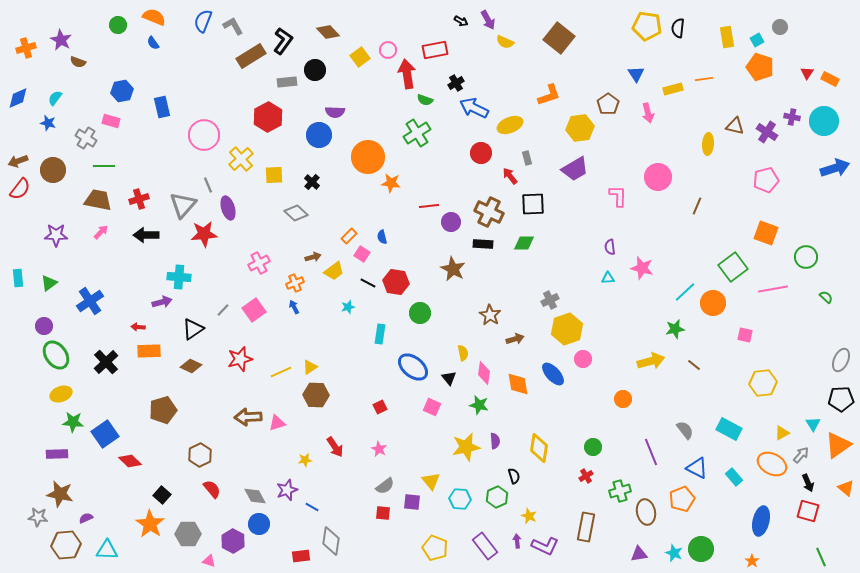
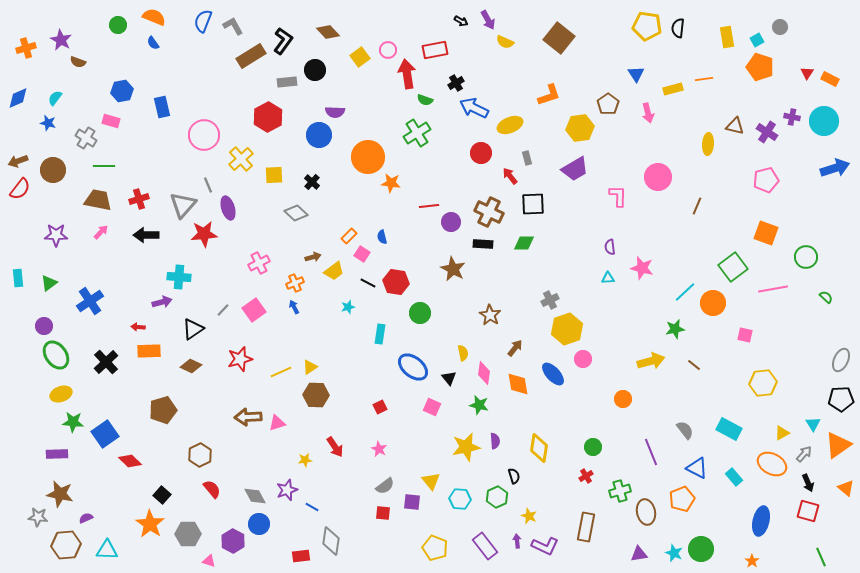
brown arrow at (515, 339): moved 9 px down; rotated 36 degrees counterclockwise
gray arrow at (801, 455): moved 3 px right, 1 px up
